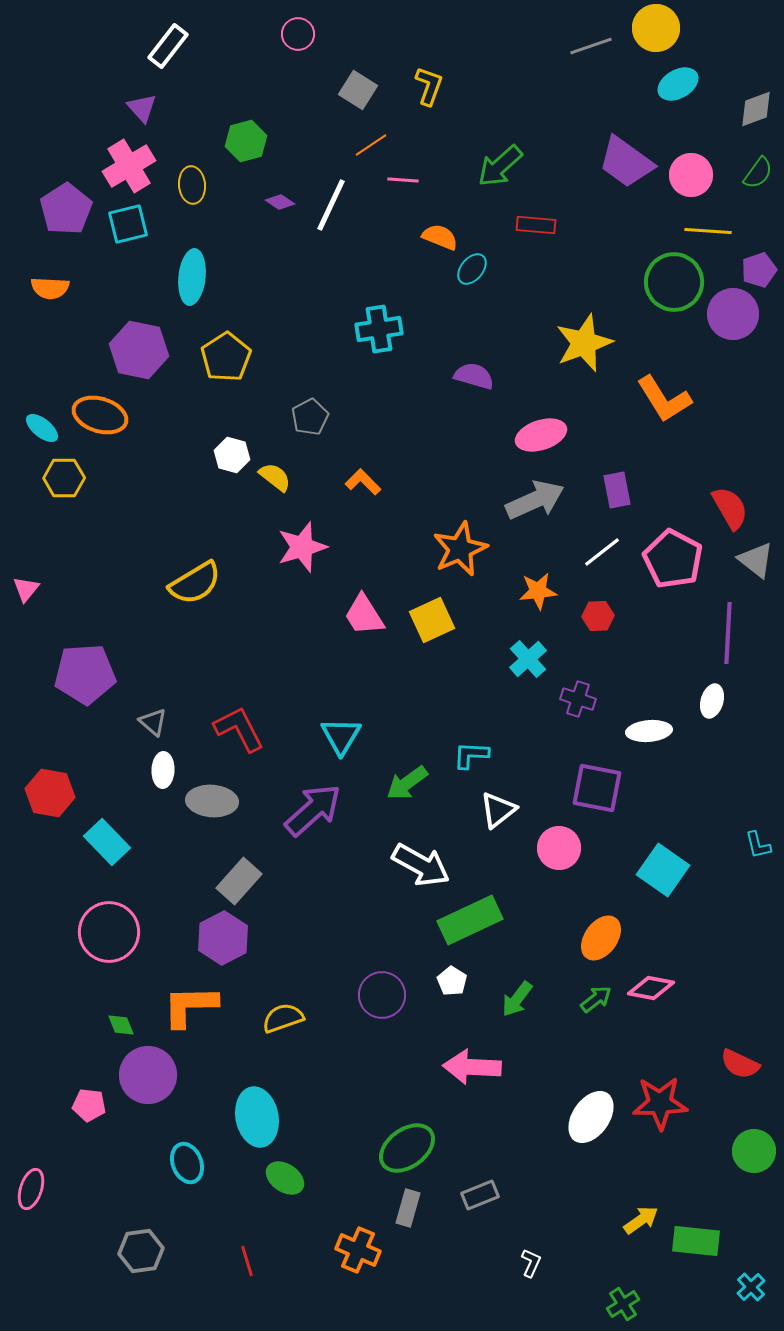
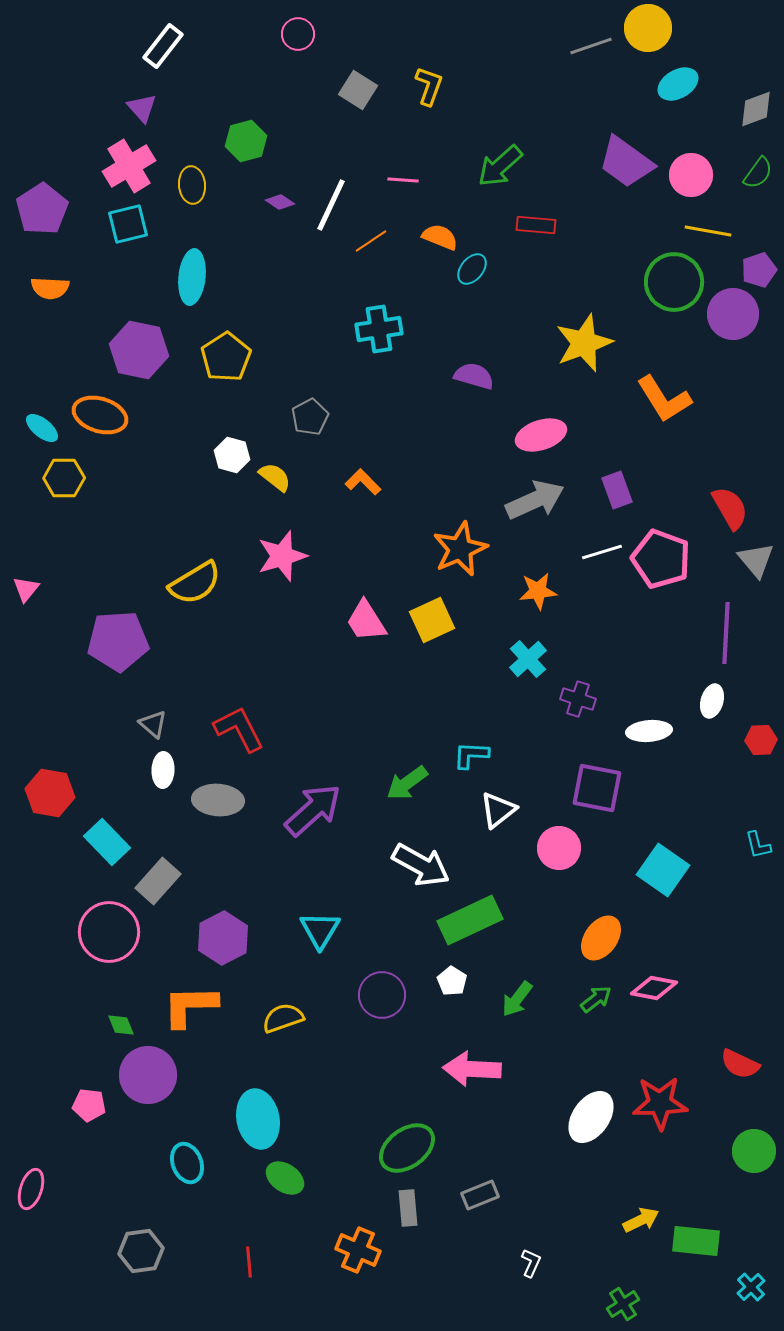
yellow circle at (656, 28): moved 8 px left
white rectangle at (168, 46): moved 5 px left
orange line at (371, 145): moved 96 px down
purple pentagon at (66, 209): moved 24 px left
yellow line at (708, 231): rotated 6 degrees clockwise
purple rectangle at (617, 490): rotated 9 degrees counterclockwise
pink star at (302, 547): moved 20 px left, 9 px down
white line at (602, 552): rotated 21 degrees clockwise
pink pentagon at (673, 559): moved 12 px left; rotated 8 degrees counterclockwise
gray triangle at (756, 560): rotated 12 degrees clockwise
pink trapezoid at (364, 615): moved 2 px right, 6 px down
red hexagon at (598, 616): moved 163 px right, 124 px down
purple line at (728, 633): moved 2 px left
purple pentagon at (85, 674): moved 33 px right, 33 px up
gray triangle at (153, 722): moved 2 px down
cyan triangle at (341, 736): moved 21 px left, 194 px down
gray ellipse at (212, 801): moved 6 px right, 1 px up
gray rectangle at (239, 881): moved 81 px left
pink diamond at (651, 988): moved 3 px right
pink arrow at (472, 1067): moved 2 px down
cyan ellipse at (257, 1117): moved 1 px right, 2 px down
gray rectangle at (408, 1208): rotated 21 degrees counterclockwise
yellow arrow at (641, 1220): rotated 9 degrees clockwise
red line at (247, 1261): moved 2 px right, 1 px down; rotated 12 degrees clockwise
